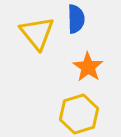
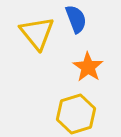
blue semicircle: rotated 20 degrees counterclockwise
yellow hexagon: moved 3 px left
